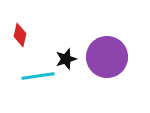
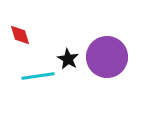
red diamond: rotated 30 degrees counterclockwise
black star: moved 2 px right; rotated 25 degrees counterclockwise
